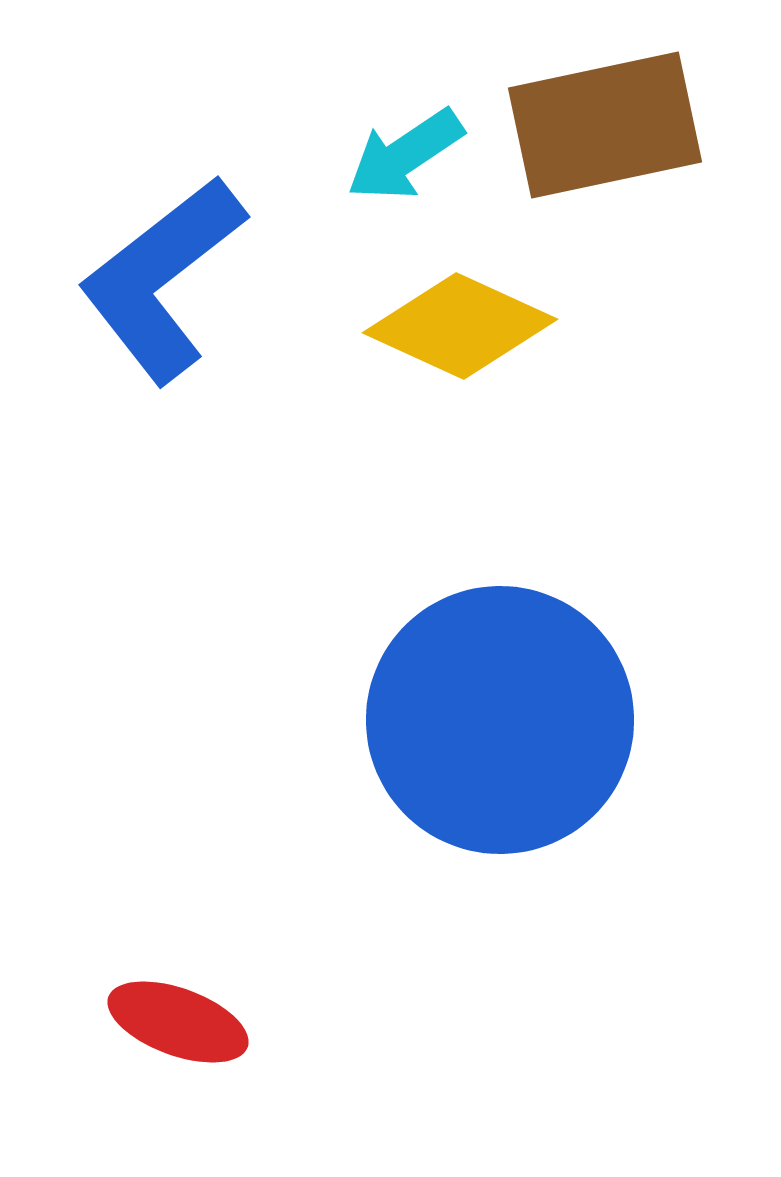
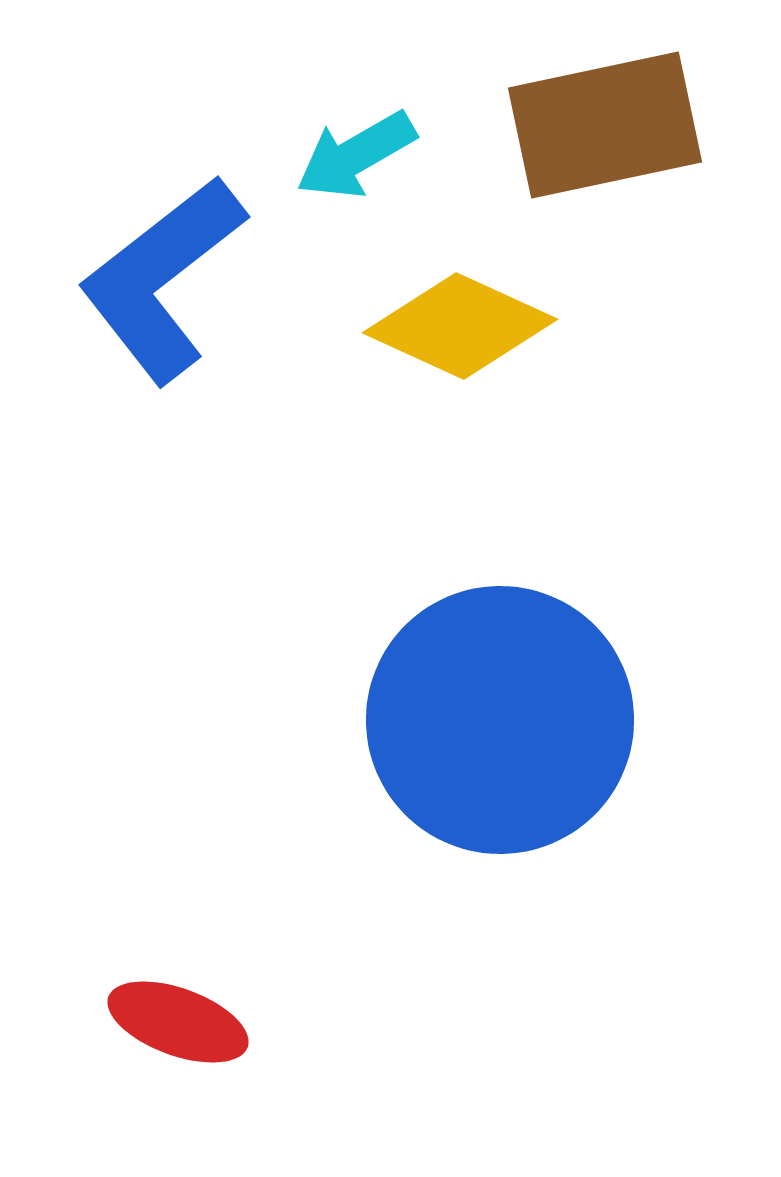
cyan arrow: moved 49 px left; rotated 4 degrees clockwise
